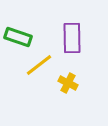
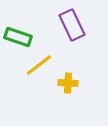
purple rectangle: moved 13 px up; rotated 24 degrees counterclockwise
yellow cross: rotated 24 degrees counterclockwise
